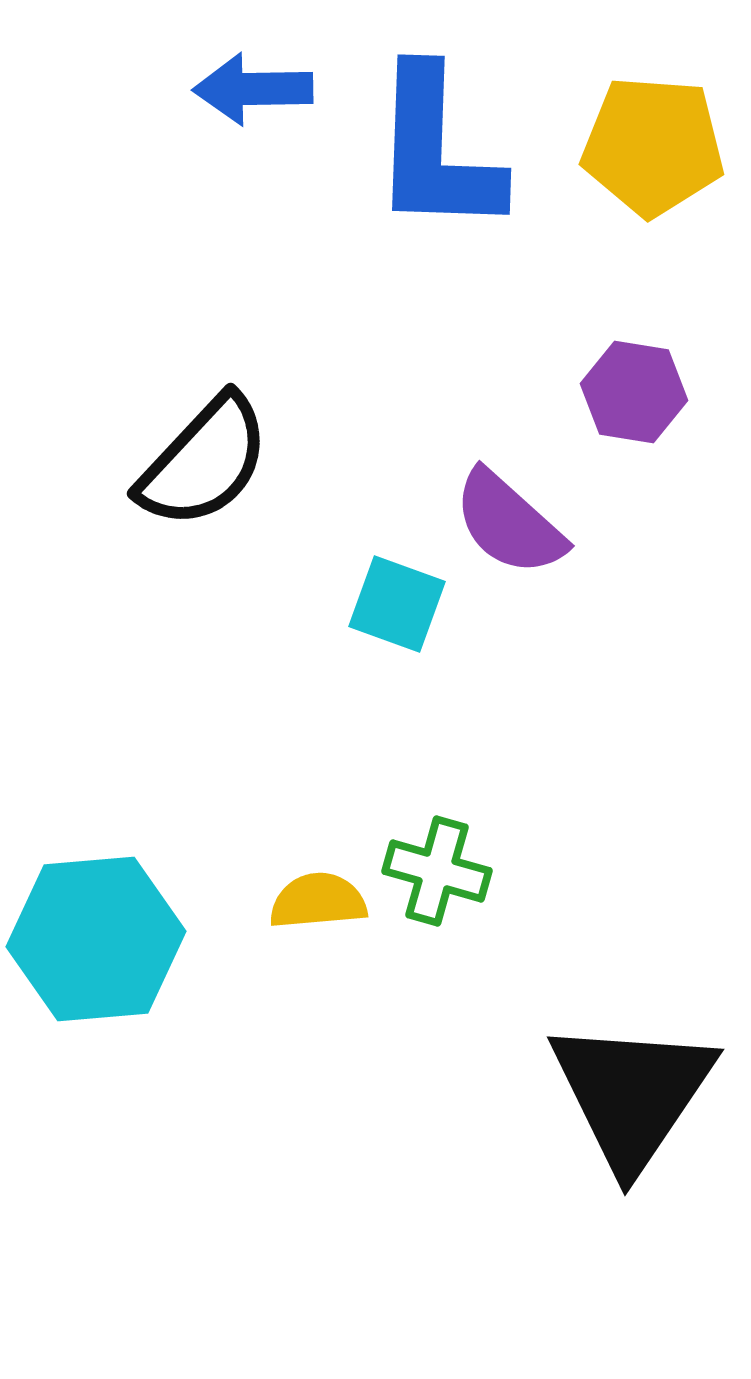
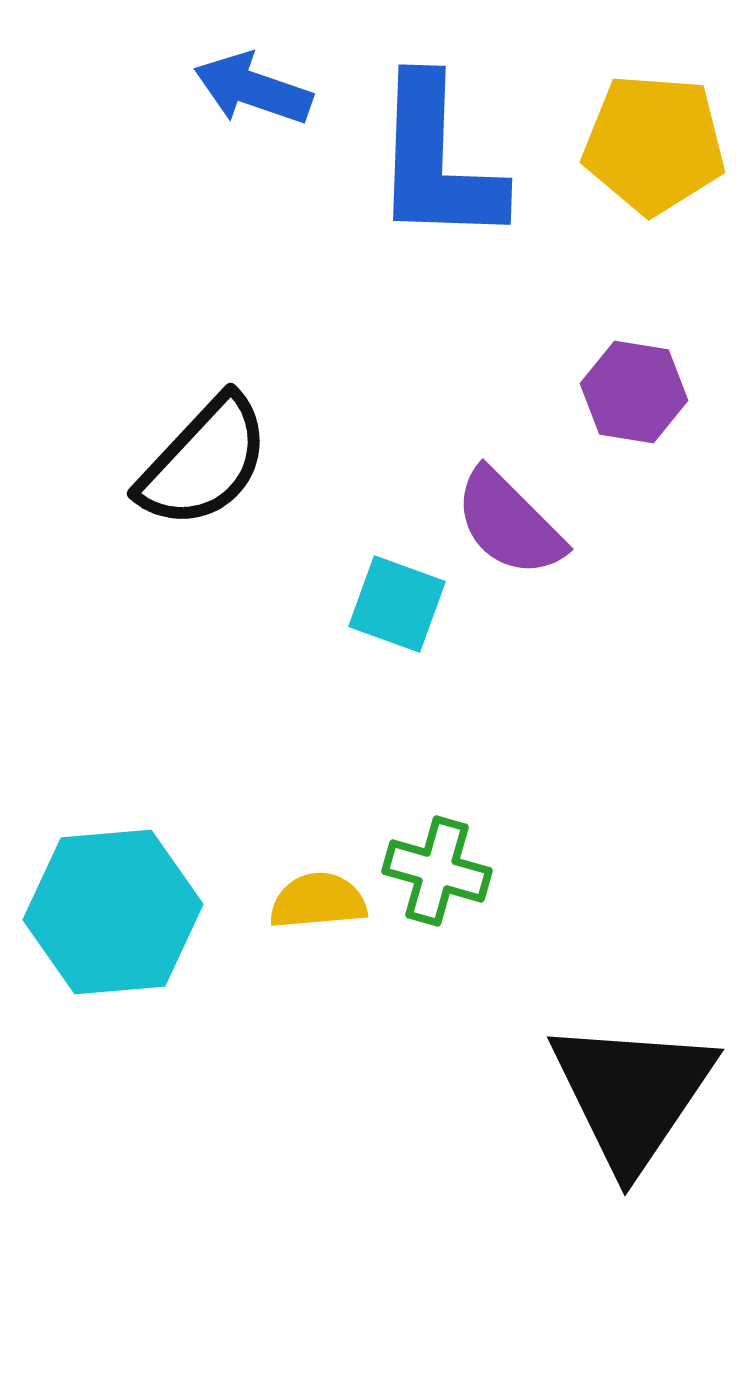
blue arrow: rotated 20 degrees clockwise
yellow pentagon: moved 1 px right, 2 px up
blue L-shape: moved 1 px right, 10 px down
purple semicircle: rotated 3 degrees clockwise
cyan hexagon: moved 17 px right, 27 px up
